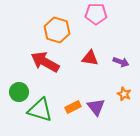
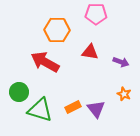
orange hexagon: rotated 15 degrees counterclockwise
red triangle: moved 6 px up
purple triangle: moved 2 px down
